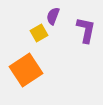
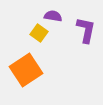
purple semicircle: rotated 78 degrees clockwise
yellow square: rotated 24 degrees counterclockwise
